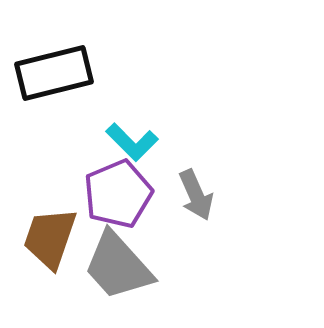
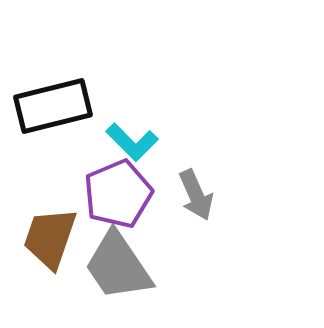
black rectangle: moved 1 px left, 33 px down
gray trapezoid: rotated 8 degrees clockwise
